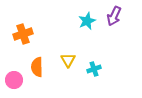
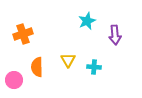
purple arrow: moved 1 px right, 19 px down; rotated 30 degrees counterclockwise
cyan cross: moved 2 px up; rotated 24 degrees clockwise
